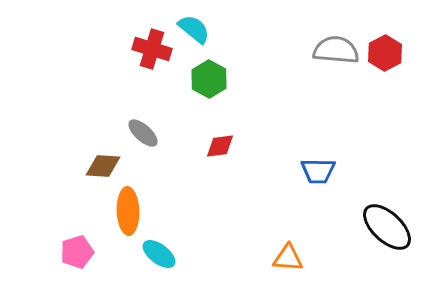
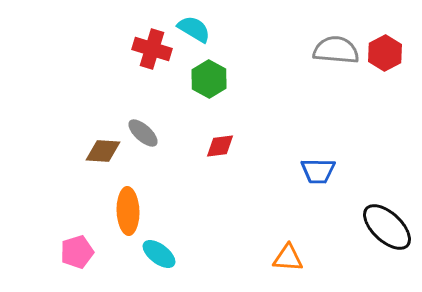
cyan semicircle: rotated 8 degrees counterclockwise
brown diamond: moved 15 px up
